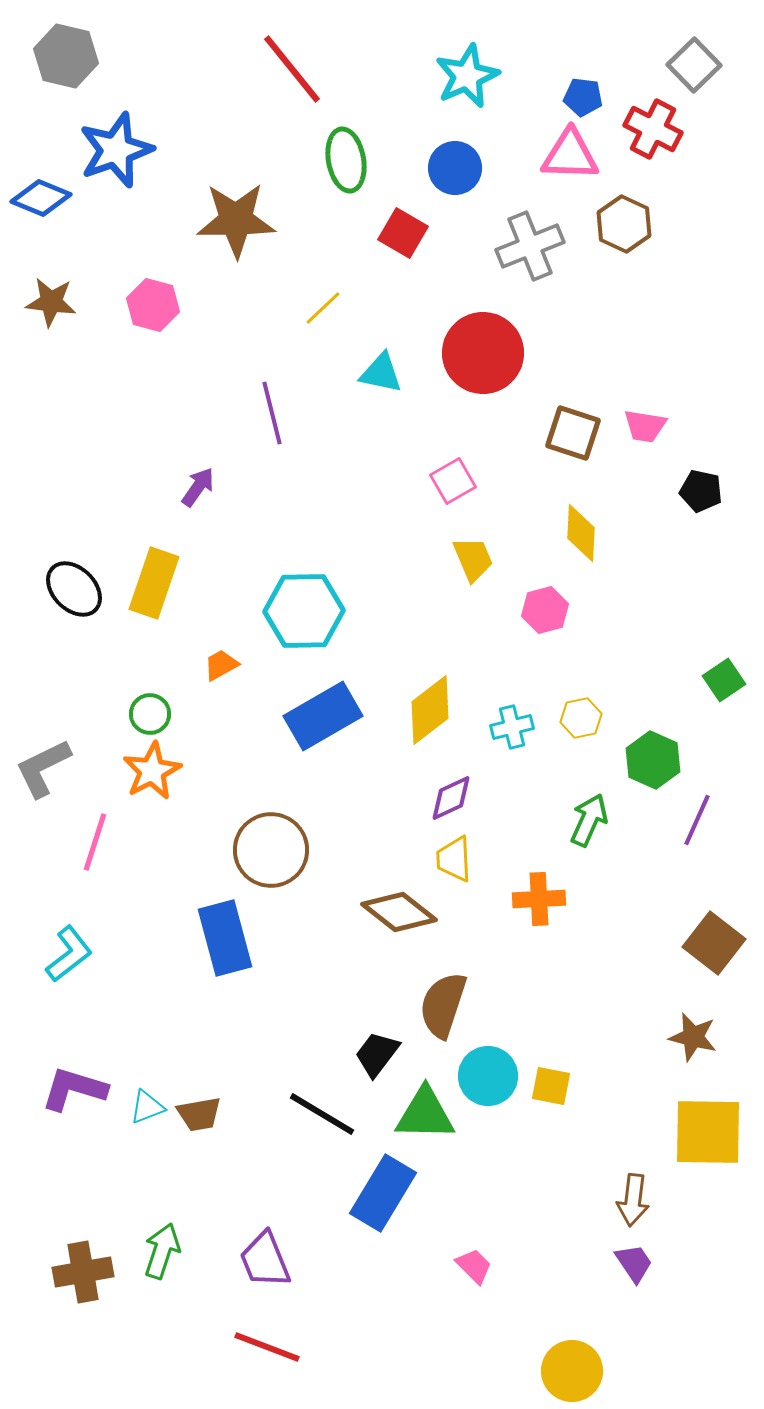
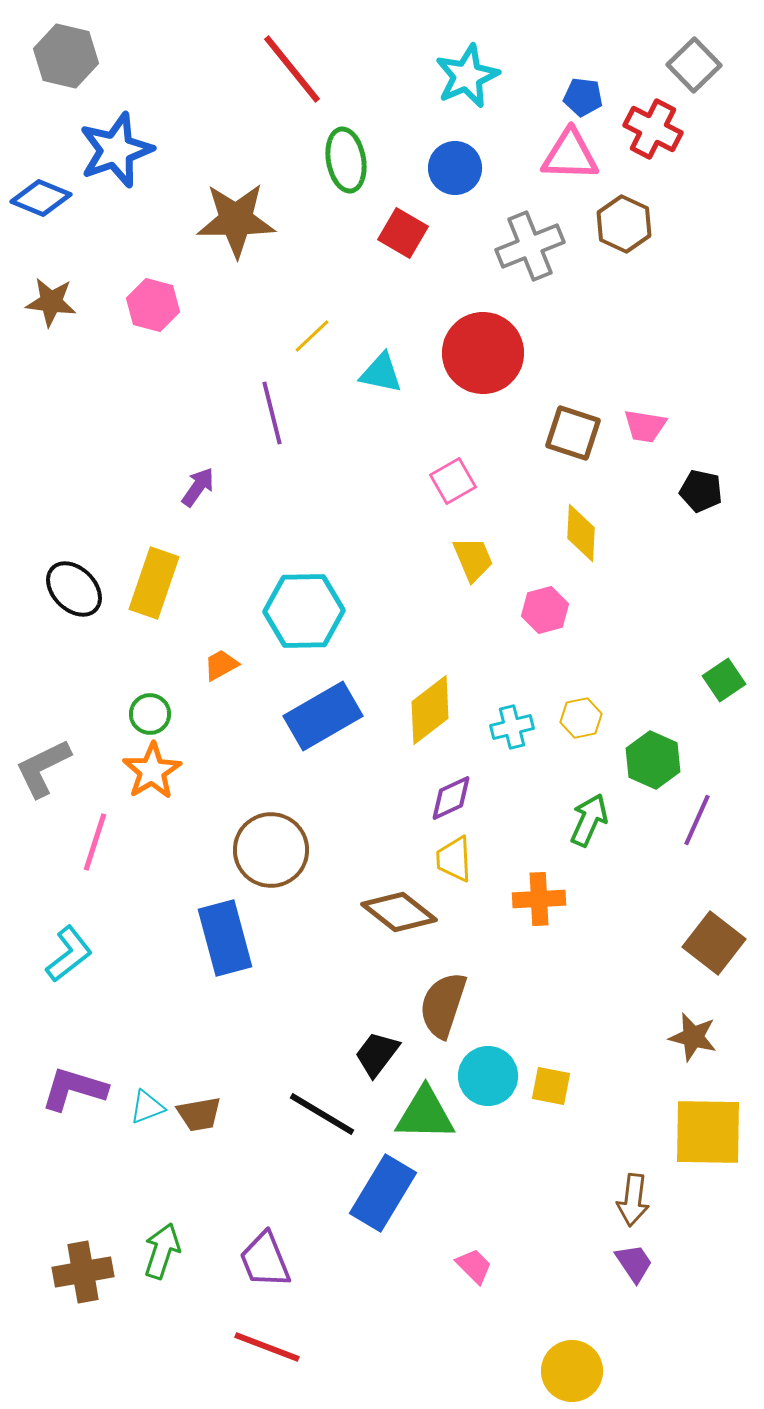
yellow line at (323, 308): moved 11 px left, 28 px down
orange star at (152, 771): rotated 4 degrees counterclockwise
